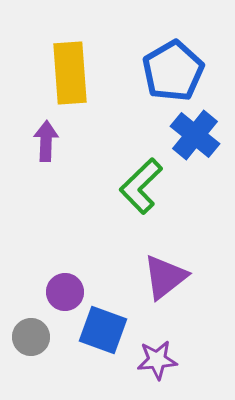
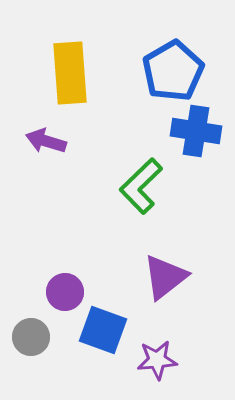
blue cross: moved 1 px right, 4 px up; rotated 30 degrees counterclockwise
purple arrow: rotated 75 degrees counterclockwise
